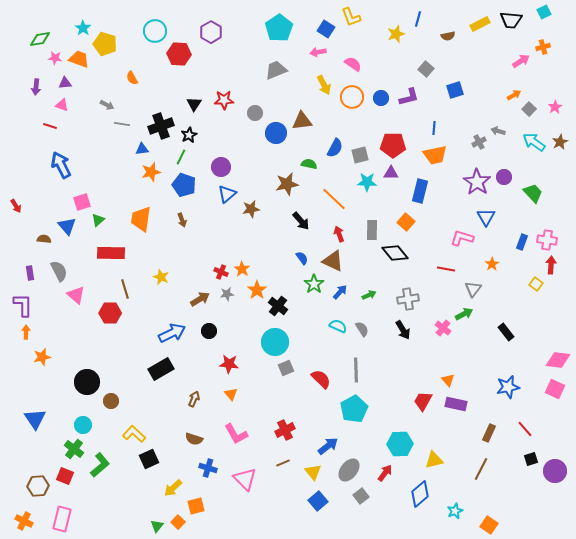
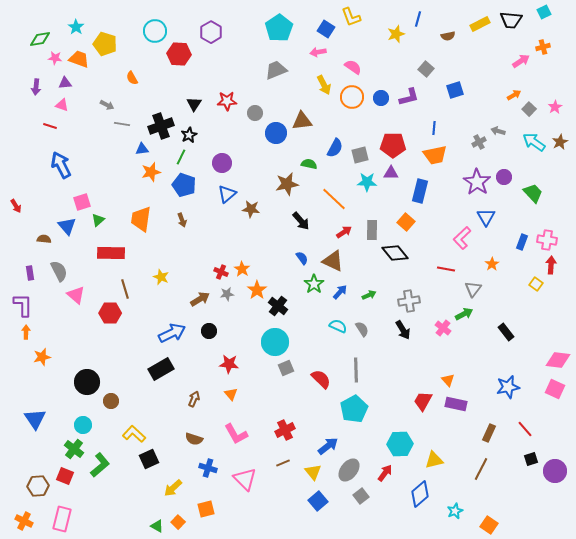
cyan star at (83, 28): moved 7 px left, 1 px up
pink semicircle at (353, 64): moved 3 px down
red star at (224, 100): moved 3 px right, 1 px down
purple circle at (221, 167): moved 1 px right, 4 px up
brown star at (251, 209): rotated 18 degrees clockwise
red arrow at (339, 234): moved 5 px right, 2 px up; rotated 77 degrees clockwise
pink L-shape at (462, 238): rotated 60 degrees counterclockwise
gray cross at (408, 299): moved 1 px right, 2 px down
orange square at (196, 506): moved 10 px right, 3 px down
green triangle at (157, 526): rotated 40 degrees counterclockwise
